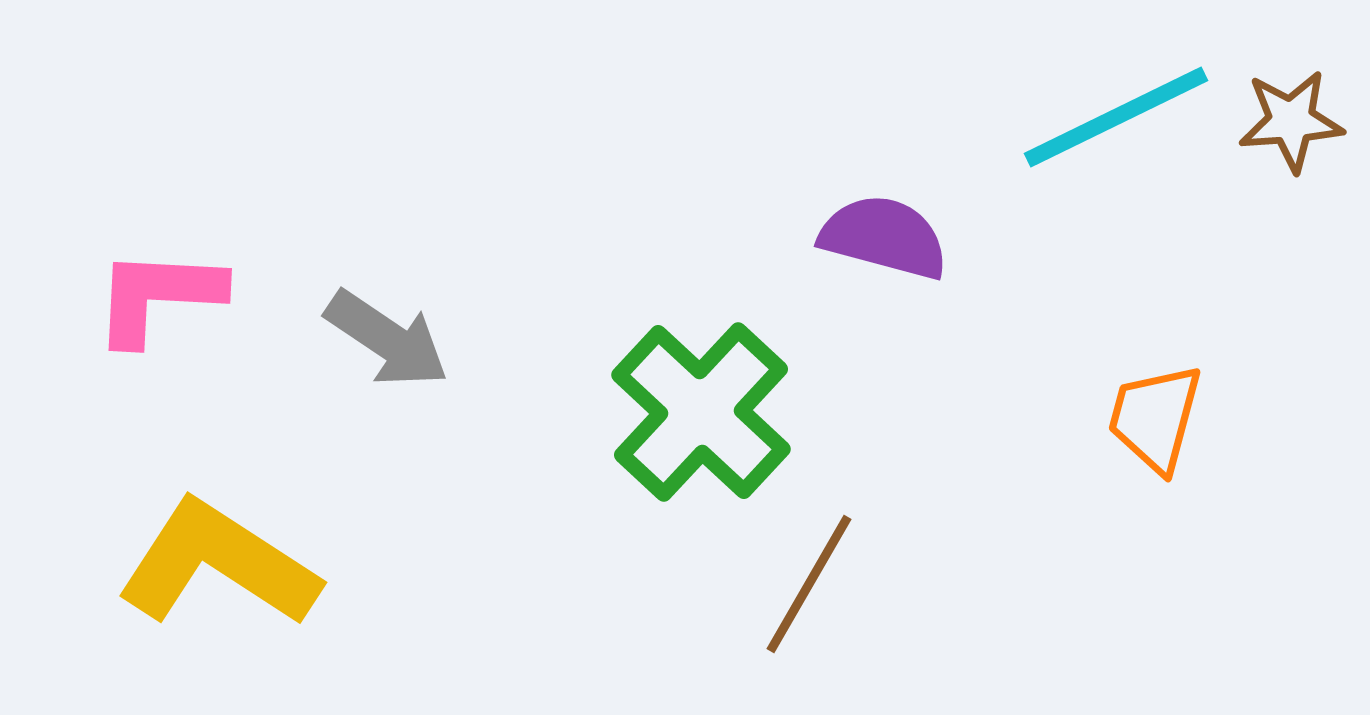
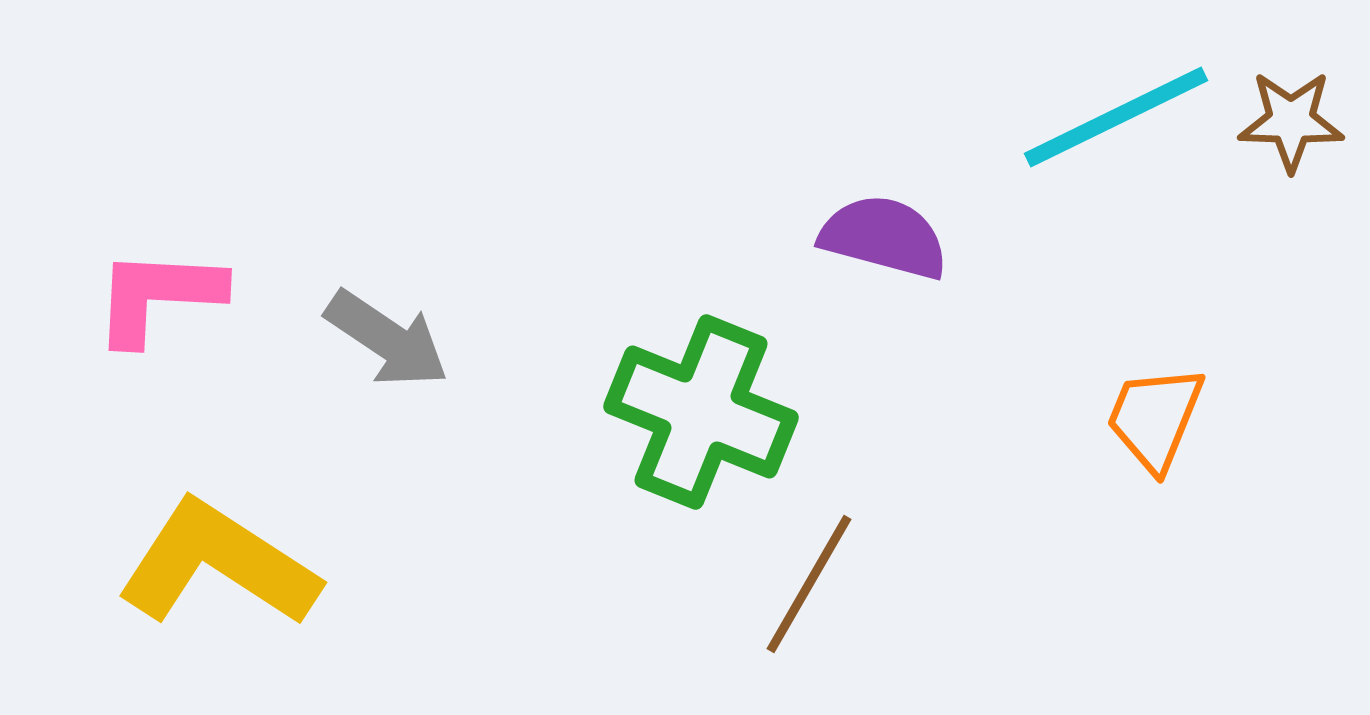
brown star: rotated 6 degrees clockwise
green cross: rotated 21 degrees counterclockwise
orange trapezoid: rotated 7 degrees clockwise
